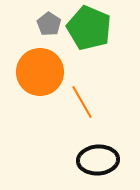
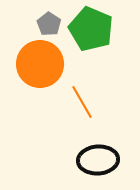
green pentagon: moved 2 px right, 1 px down
orange circle: moved 8 px up
